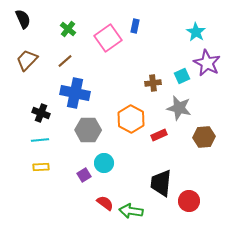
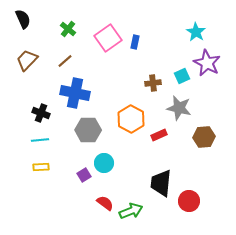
blue rectangle: moved 16 px down
green arrow: rotated 150 degrees clockwise
